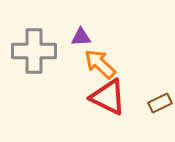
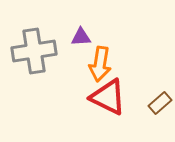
gray cross: rotated 9 degrees counterclockwise
orange arrow: rotated 124 degrees counterclockwise
brown rectangle: rotated 15 degrees counterclockwise
